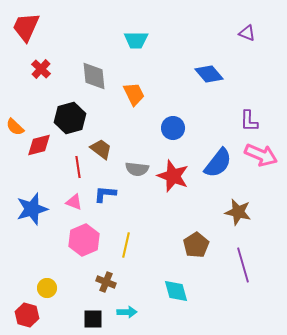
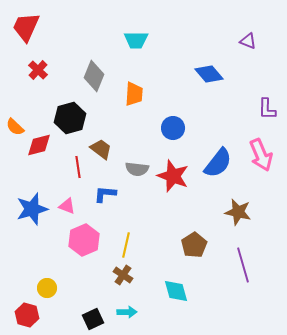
purple triangle: moved 1 px right, 8 px down
red cross: moved 3 px left, 1 px down
gray diamond: rotated 28 degrees clockwise
orange trapezoid: rotated 30 degrees clockwise
purple L-shape: moved 18 px right, 12 px up
pink arrow: rotated 44 degrees clockwise
pink triangle: moved 7 px left, 4 px down
brown pentagon: moved 2 px left
brown cross: moved 17 px right, 7 px up; rotated 12 degrees clockwise
black square: rotated 25 degrees counterclockwise
